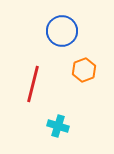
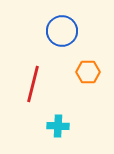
orange hexagon: moved 4 px right, 2 px down; rotated 20 degrees clockwise
cyan cross: rotated 15 degrees counterclockwise
